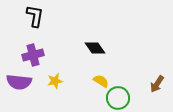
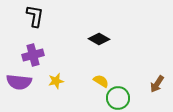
black diamond: moved 4 px right, 9 px up; rotated 25 degrees counterclockwise
yellow star: moved 1 px right
